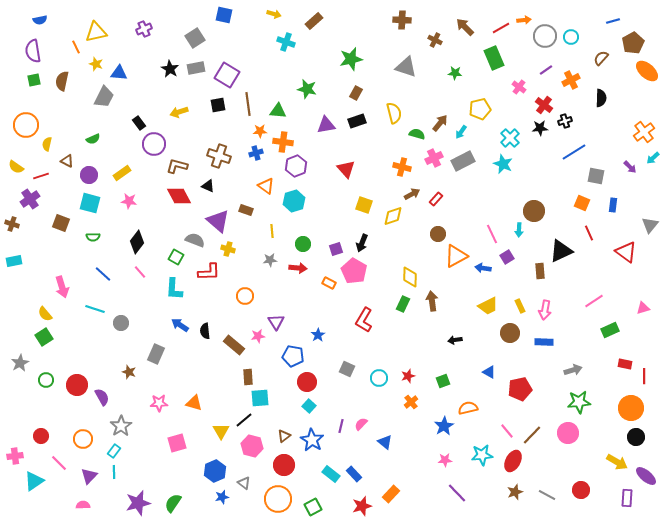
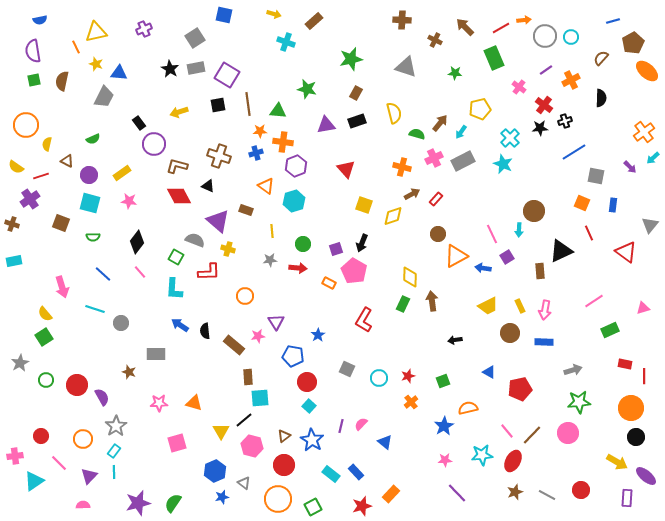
gray rectangle at (156, 354): rotated 66 degrees clockwise
gray star at (121, 426): moved 5 px left
blue rectangle at (354, 474): moved 2 px right, 2 px up
